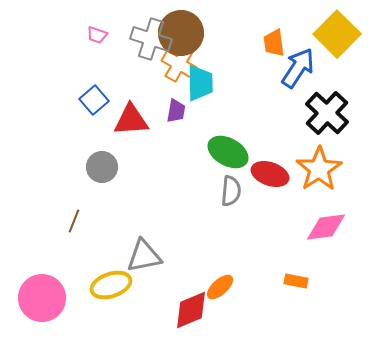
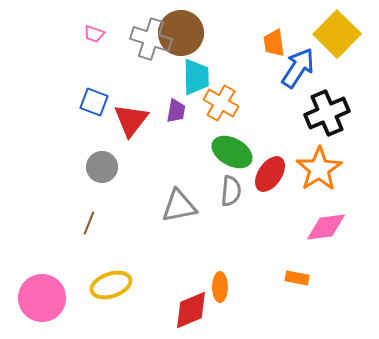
pink trapezoid: moved 3 px left, 1 px up
orange cross: moved 42 px right, 39 px down
cyan trapezoid: moved 4 px left, 6 px up
blue square: moved 2 px down; rotated 28 degrees counterclockwise
black cross: rotated 24 degrees clockwise
red triangle: rotated 48 degrees counterclockwise
green ellipse: moved 4 px right
red ellipse: rotated 75 degrees counterclockwise
brown line: moved 15 px right, 2 px down
gray triangle: moved 35 px right, 50 px up
orange rectangle: moved 1 px right, 3 px up
orange ellipse: rotated 48 degrees counterclockwise
